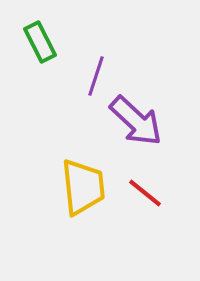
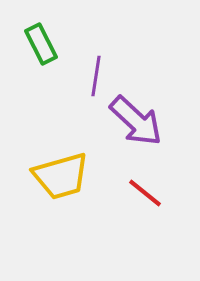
green rectangle: moved 1 px right, 2 px down
purple line: rotated 9 degrees counterclockwise
yellow trapezoid: moved 22 px left, 11 px up; rotated 80 degrees clockwise
